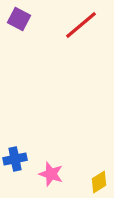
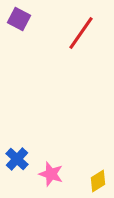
red line: moved 8 px down; rotated 15 degrees counterclockwise
blue cross: moved 2 px right; rotated 35 degrees counterclockwise
yellow diamond: moved 1 px left, 1 px up
